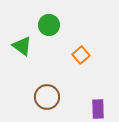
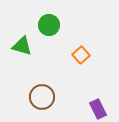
green triangle: rotated 20 degrees counterclockwise
brown circle: moved 5 px left
purple rectangle: rotated 24 degrees counterclockwise
